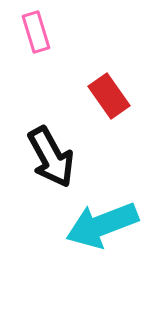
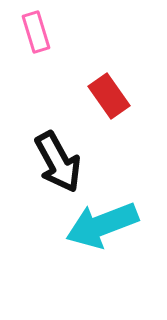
black arrow: moved 7 px right, 5 px down
